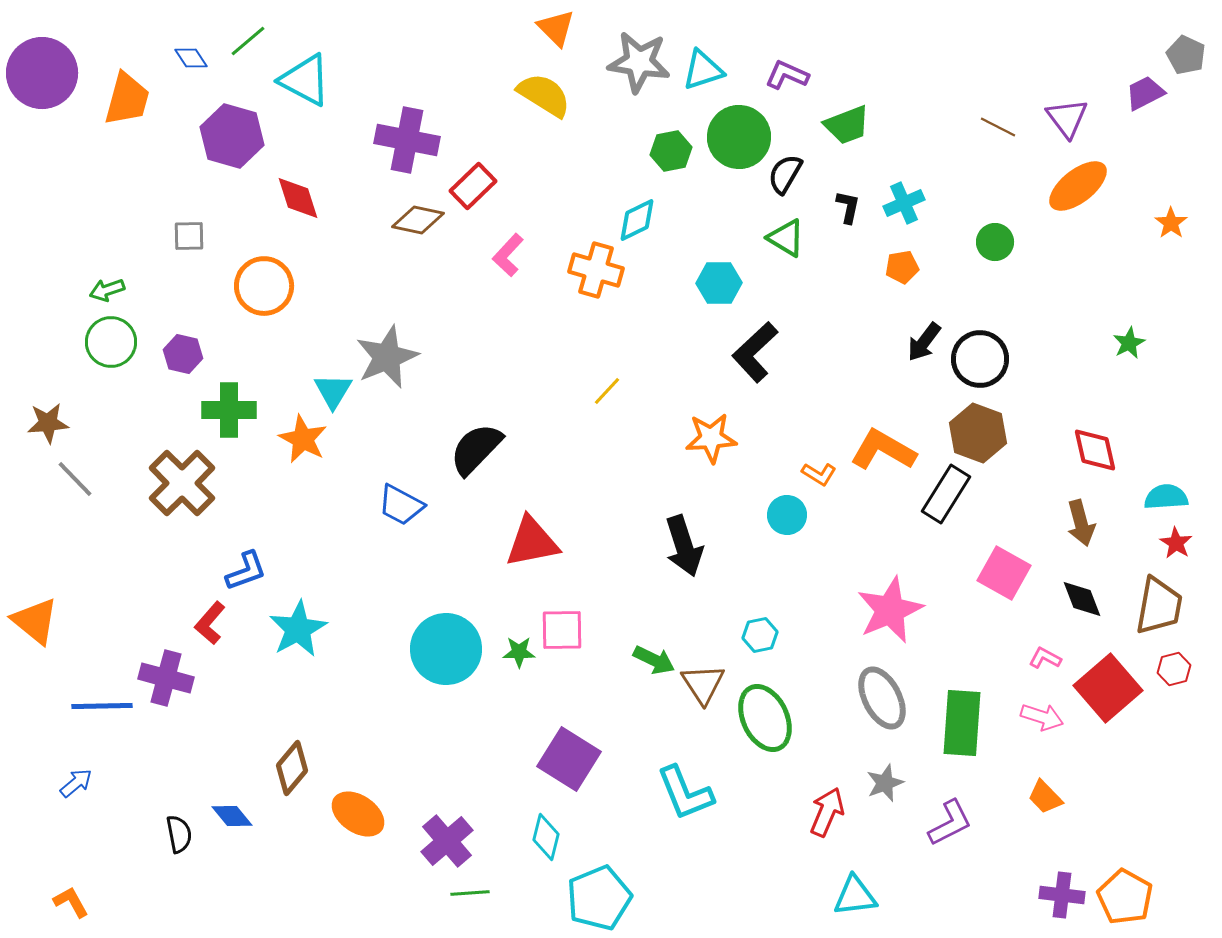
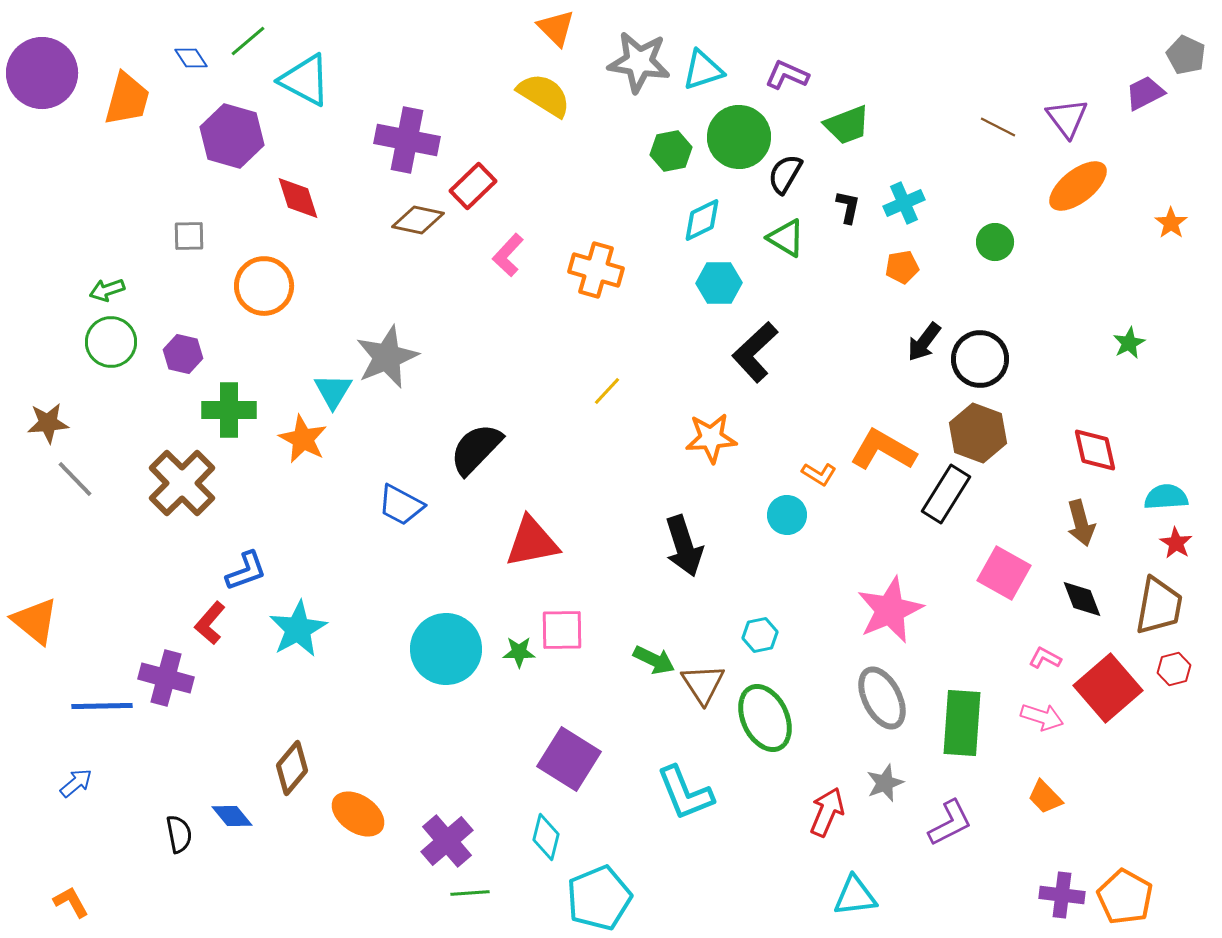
cyan diamond at (637, 220): moved 65 px right
